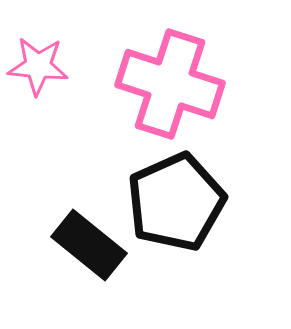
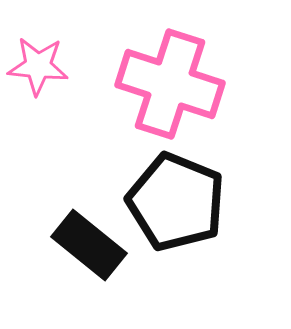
black pentagon: rotated 26 degrees counterclockwise
